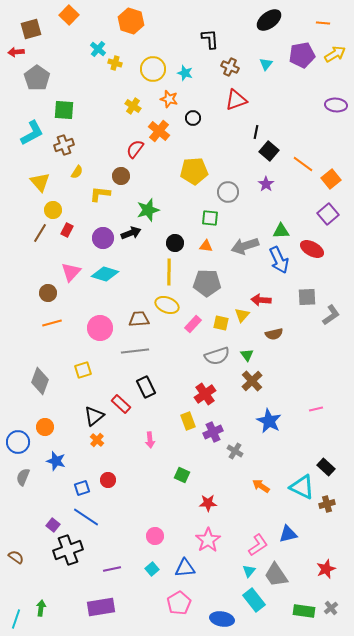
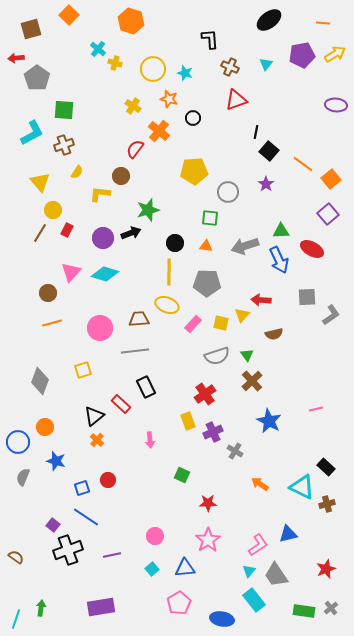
red arrow at (16, 52): moved 6 px down
orange arrow at (261, 486): moved 1 px left, 2 px up
purple line at (112, 569): moved 14 px up
